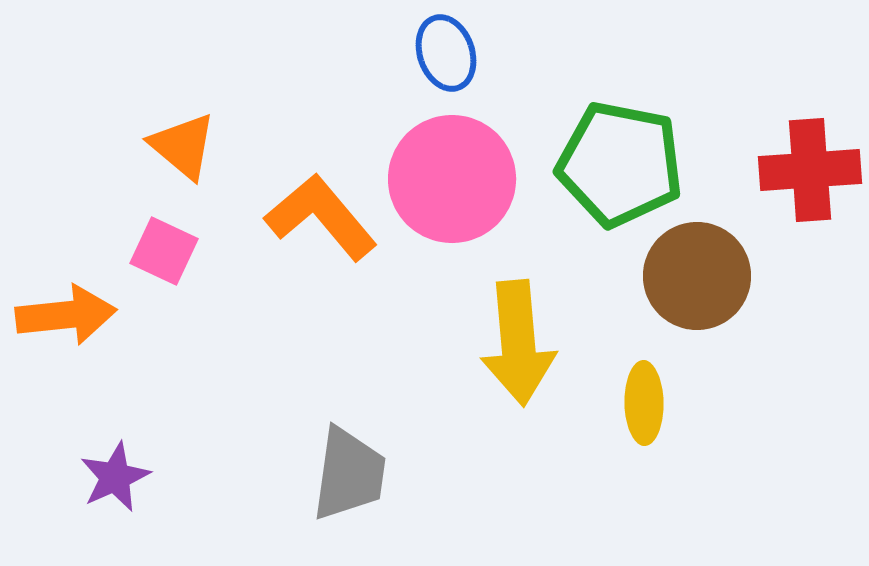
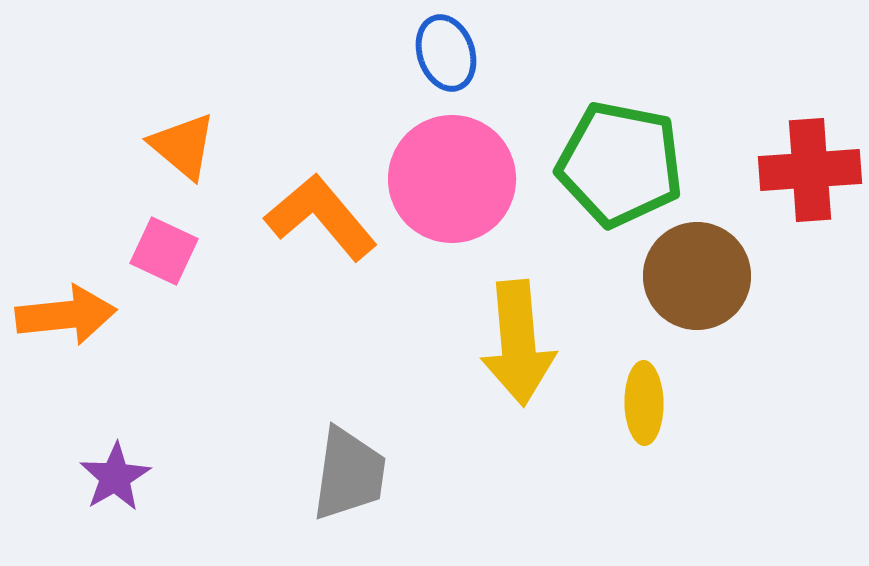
purple star: rotated 6 degrees counterclockwise
